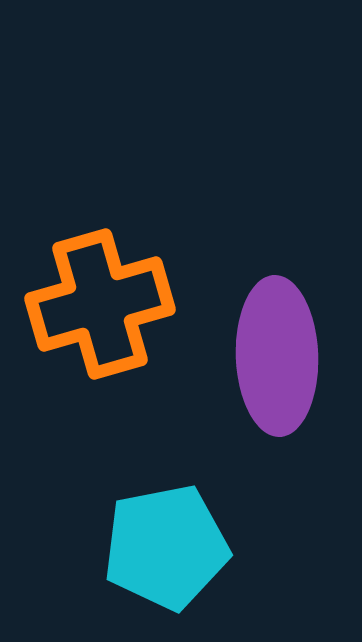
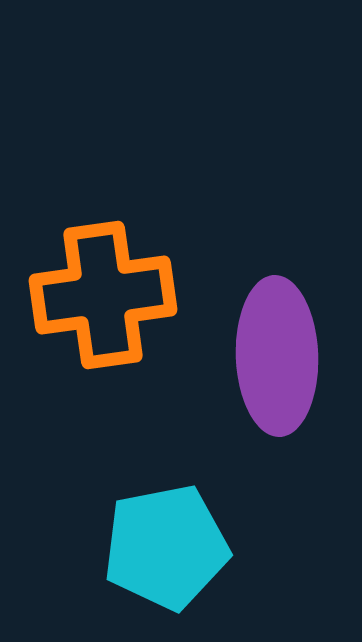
orange cross: moved 3 px right, 9 px up; rotated 8 degrees clockwise
